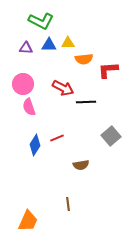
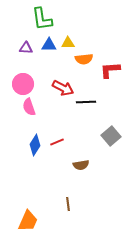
green L-shape: moved 1 px right, 2 px up; rotated 55 degrees clockwise
red L-shape: moved 2 px right
red line: moved 4 px down
